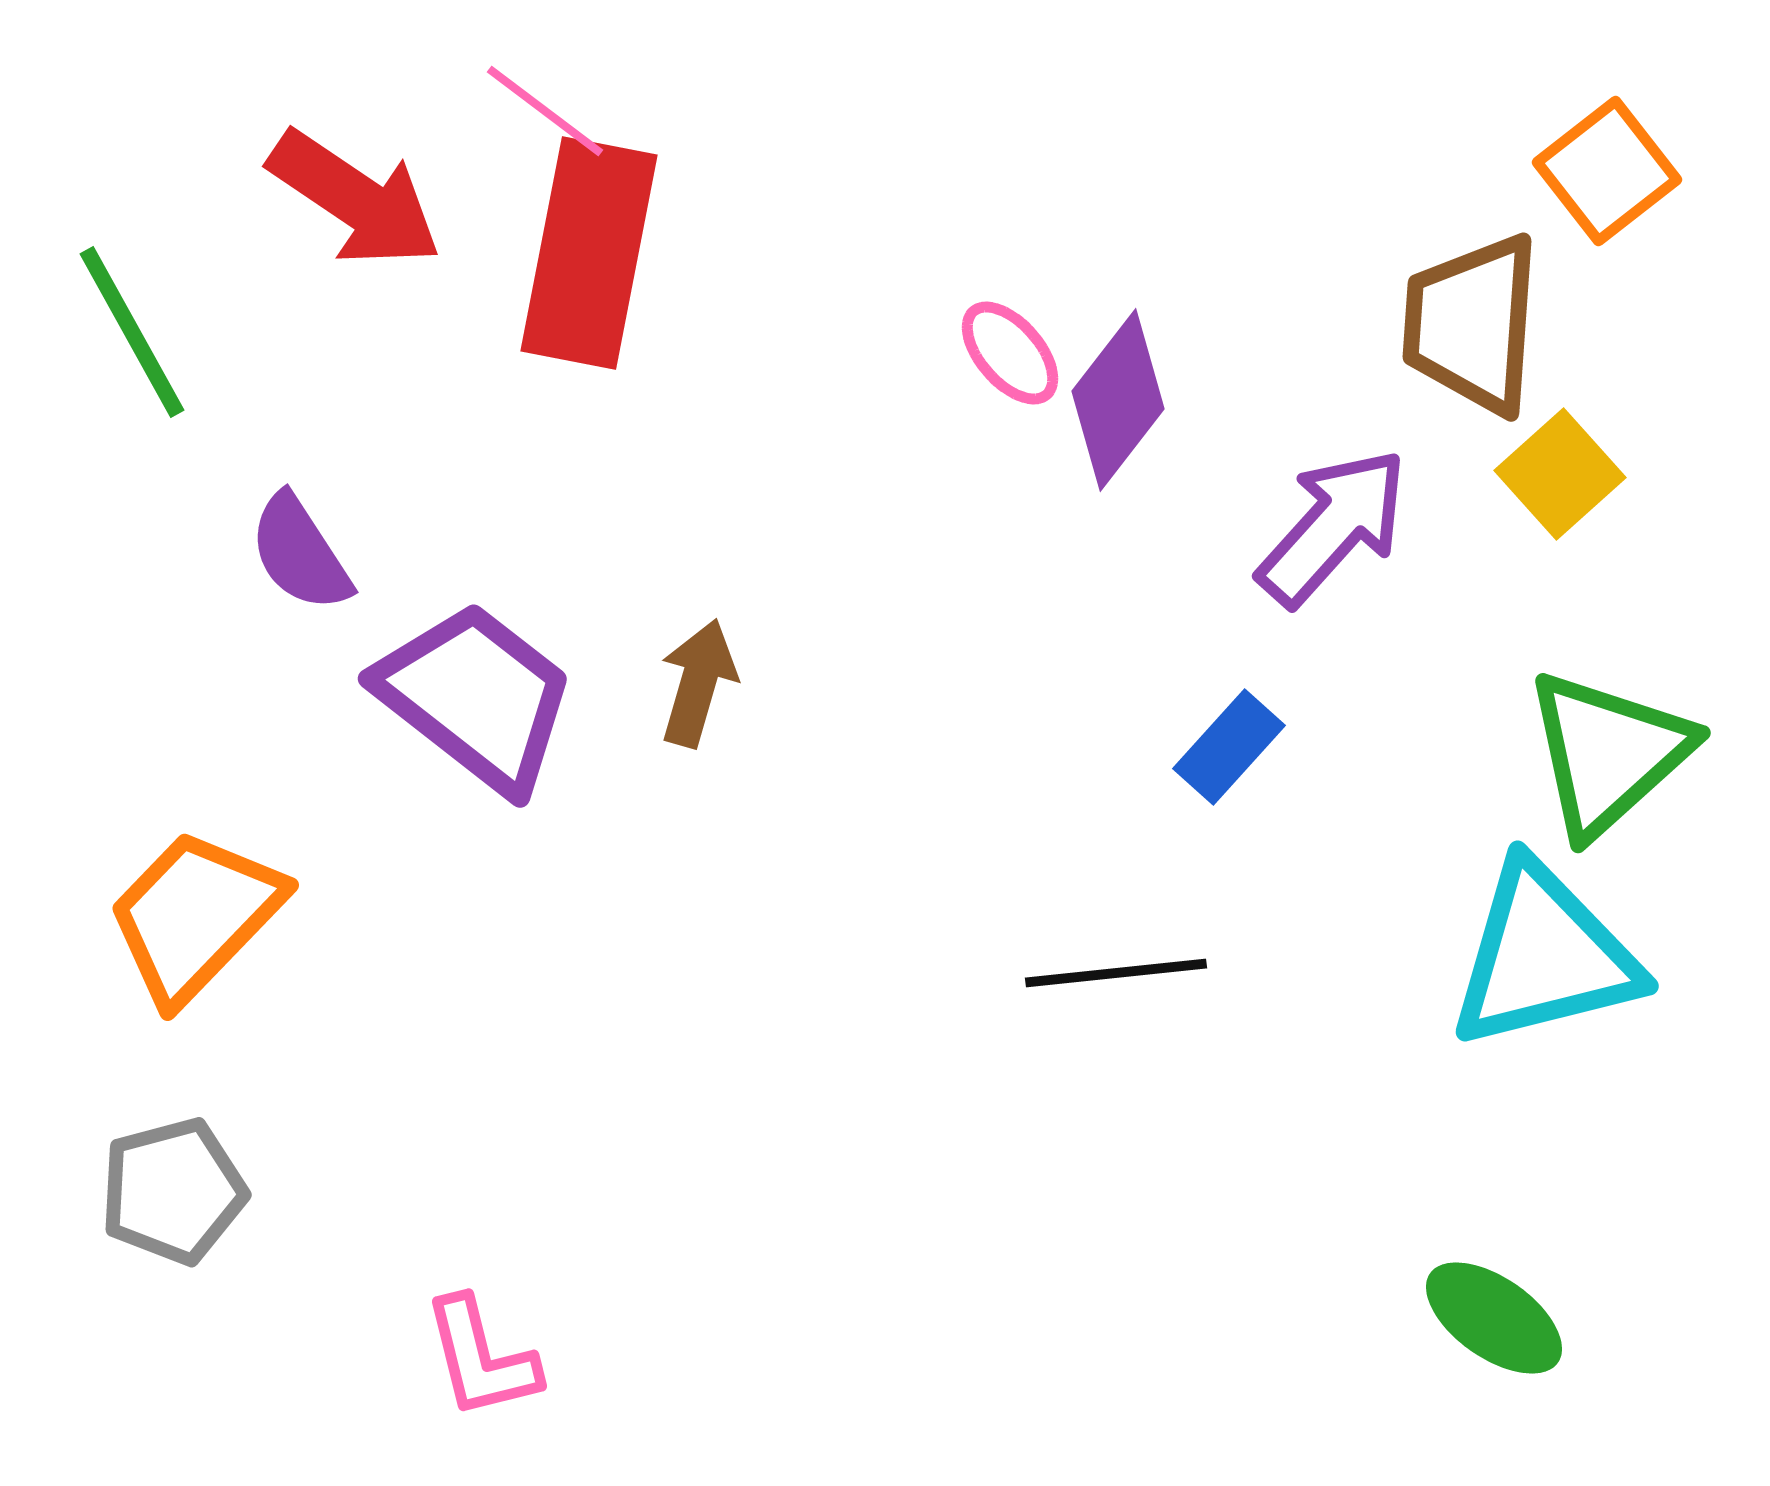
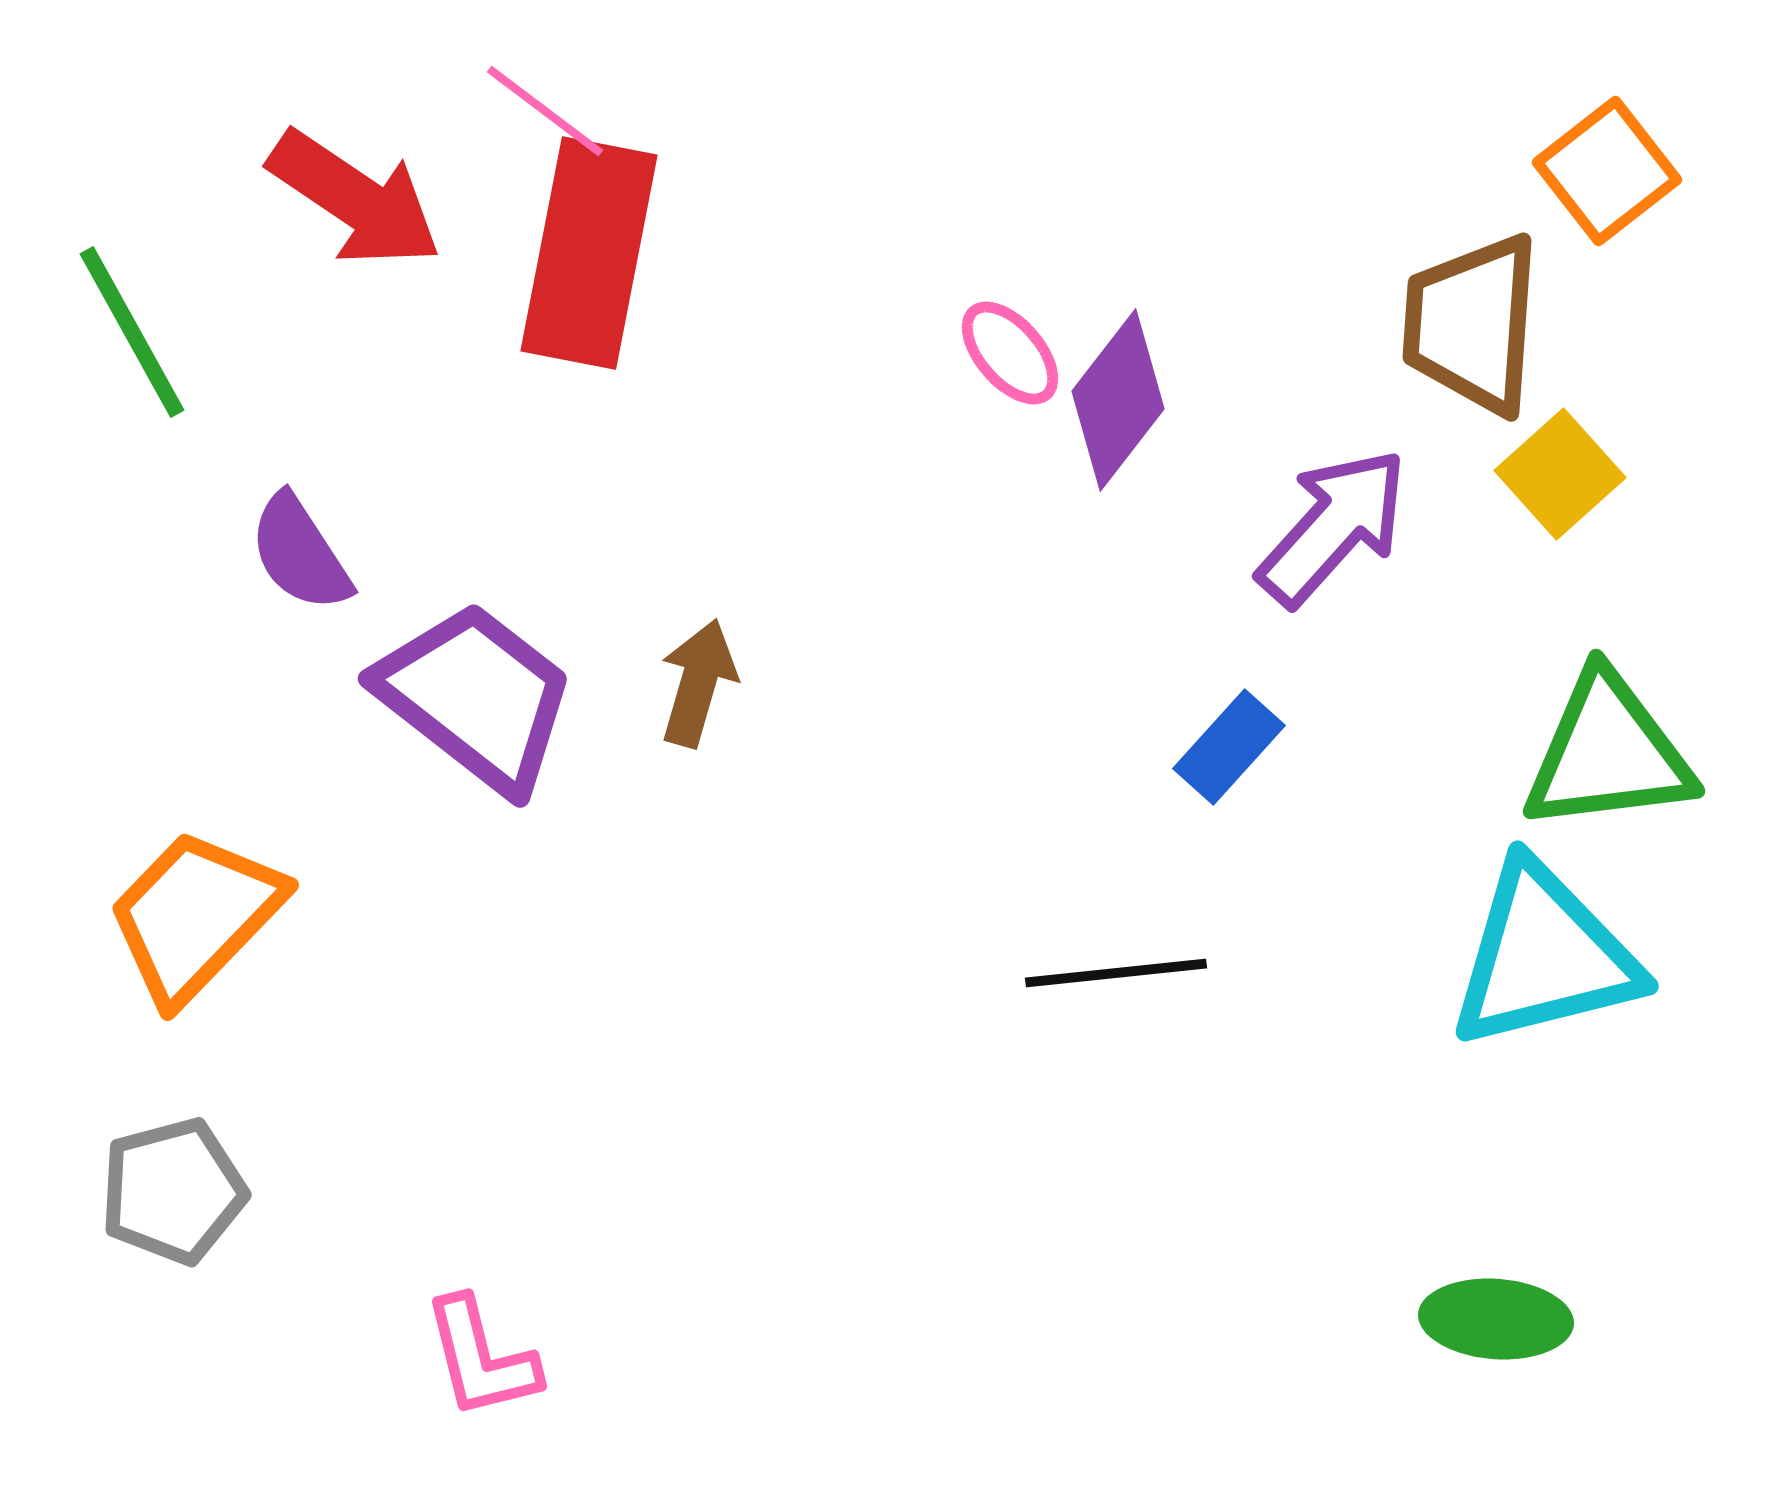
green triangle: rotated 35 degrees clockwise
green ellipse: moved 2 px right, 1 px down; rotated 31 degrees counterclockwise
